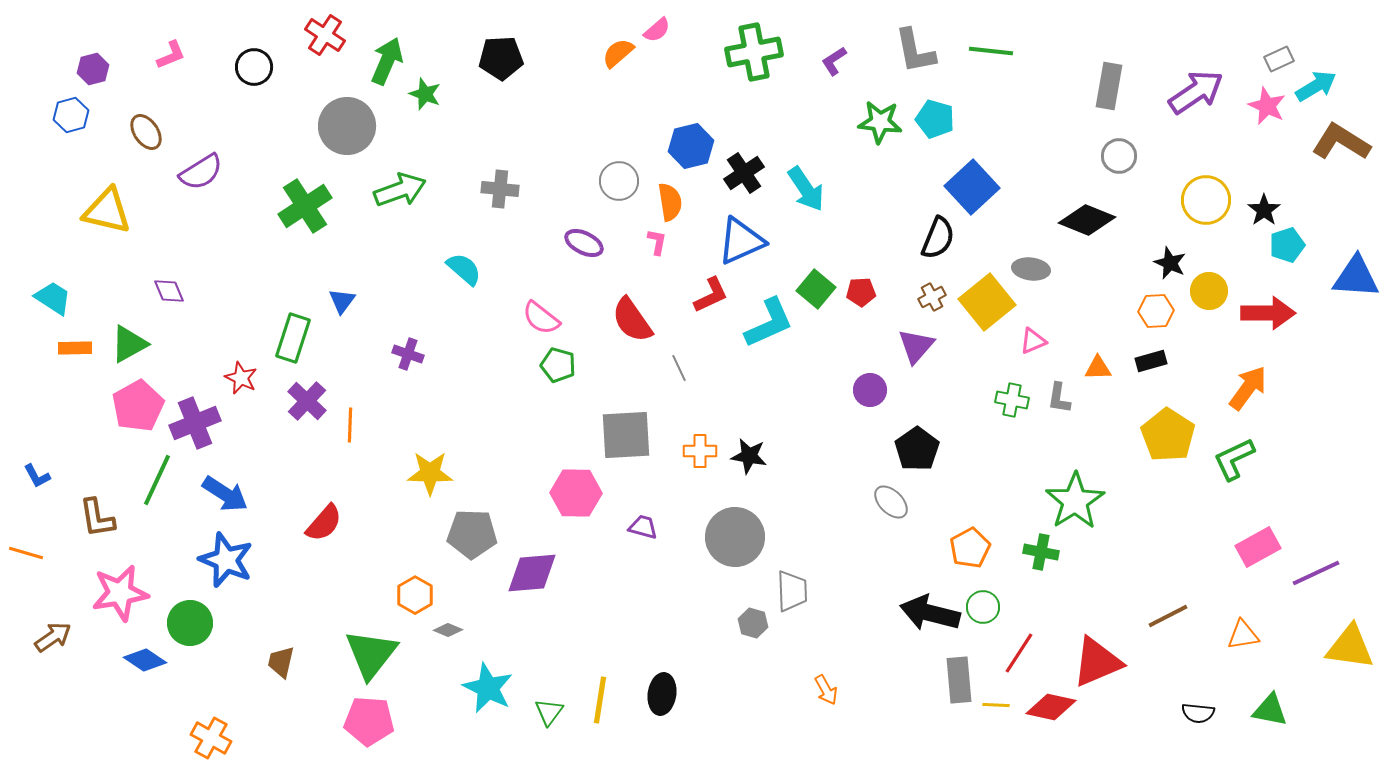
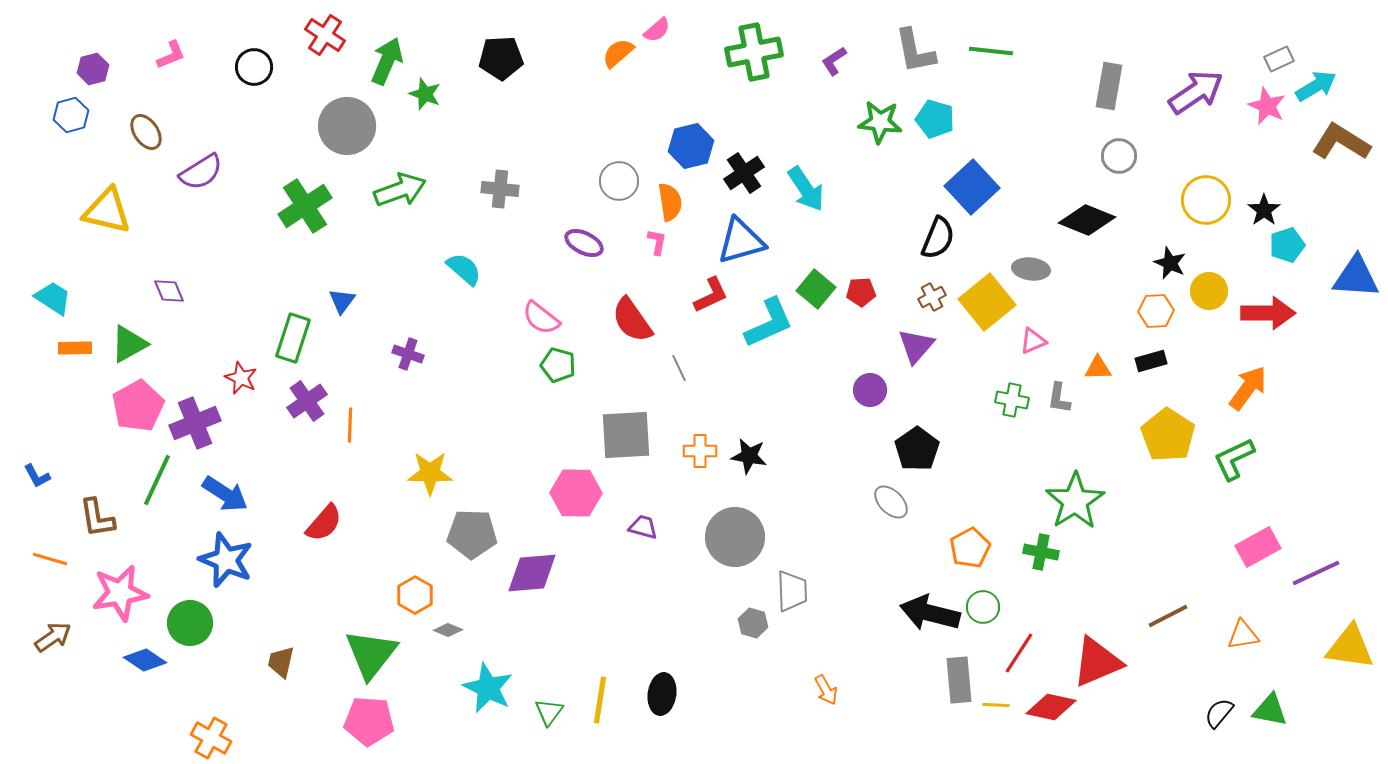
blue triangle at (741, 241): rotated 8 degrees clockwise
purple cross at (307, 401): rotated 12 degrees clockwise
orange line at (26, 553): moved 24 px right, 6 px down
black semicircle at (1198, 713): moved 21 px right; rotated 124 degrees clockwise
